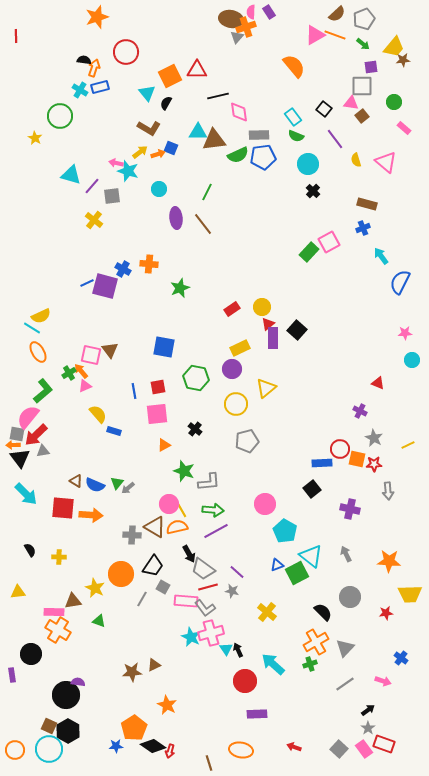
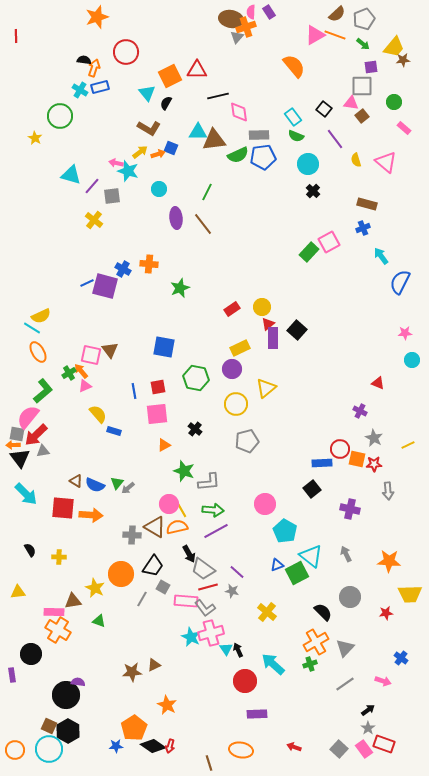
red arrow at (170, 751): moved 5 px up
